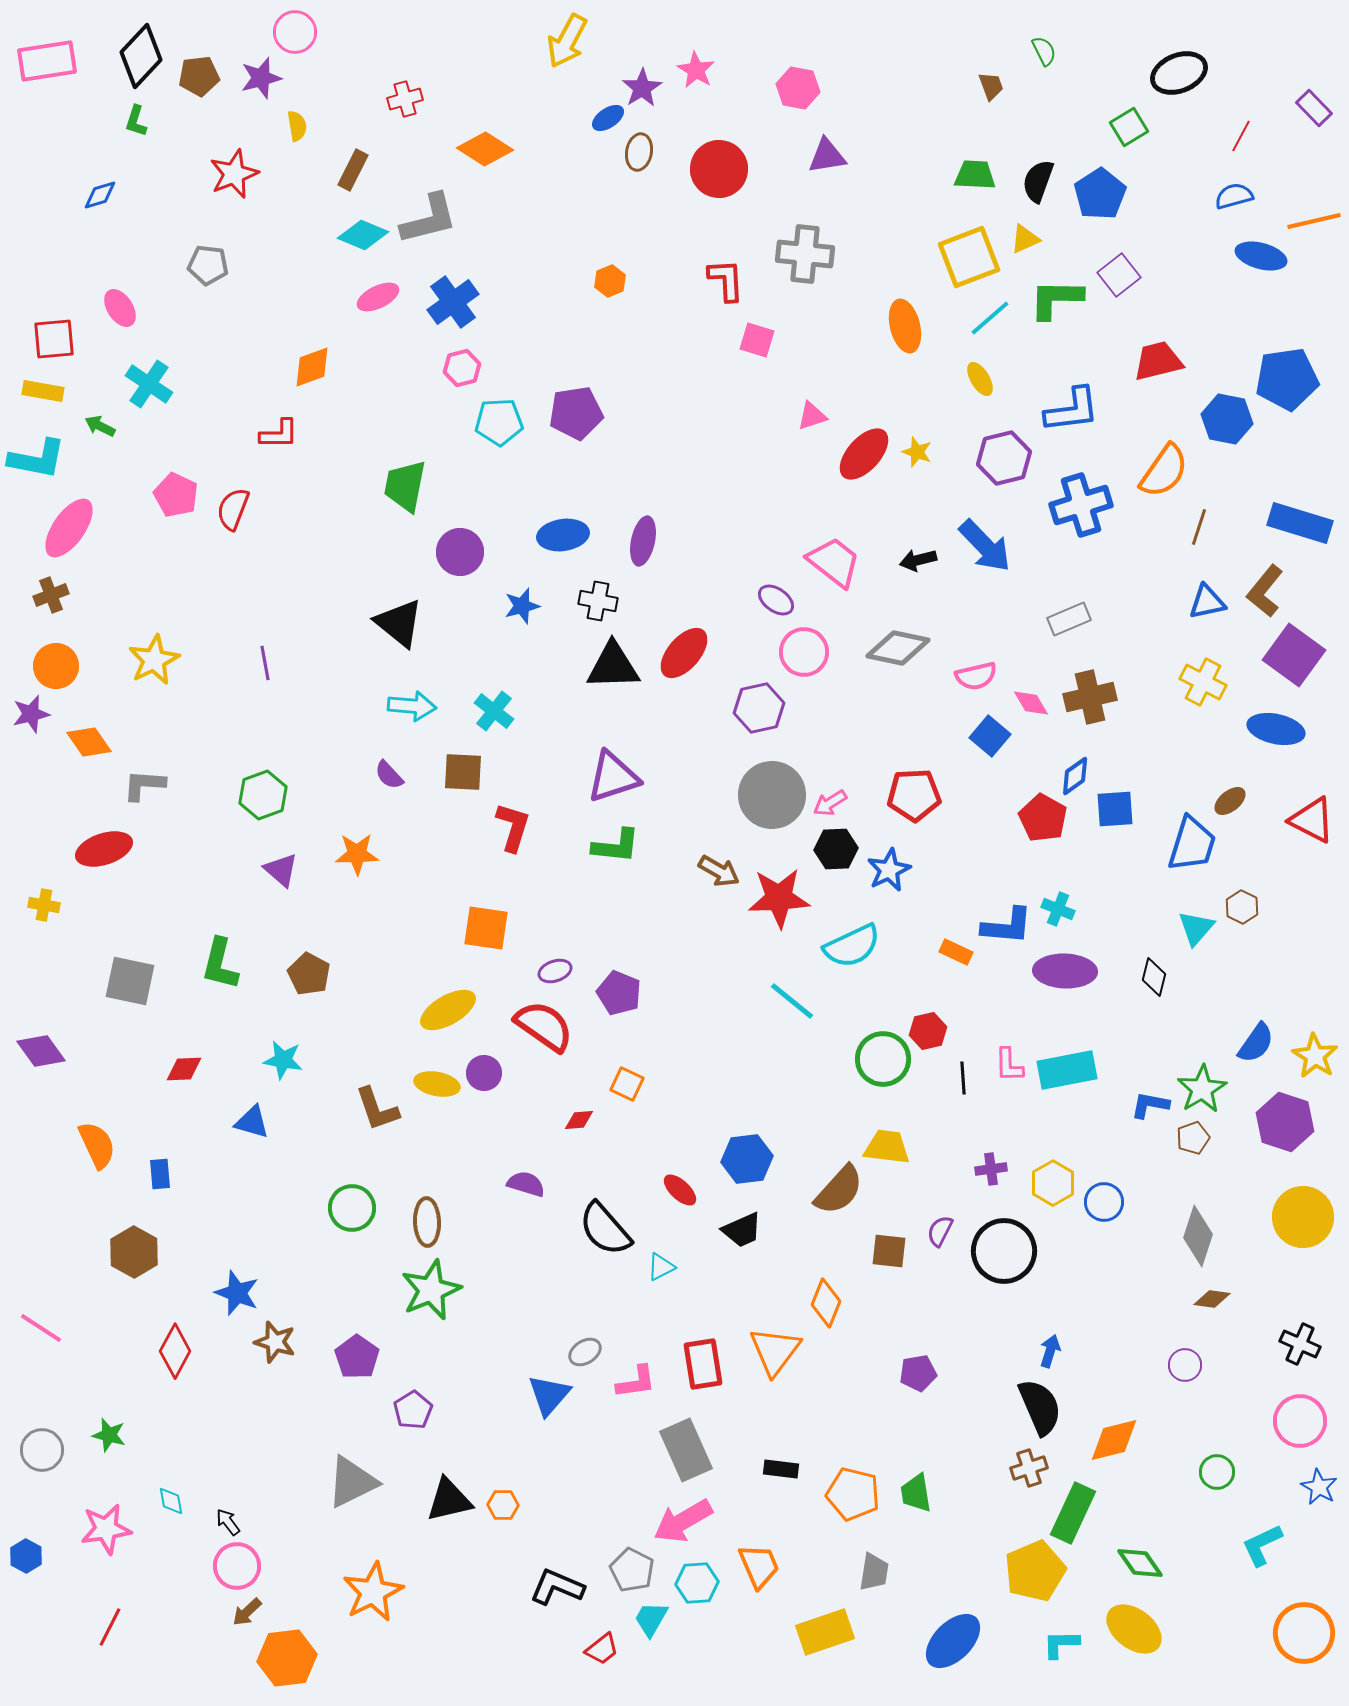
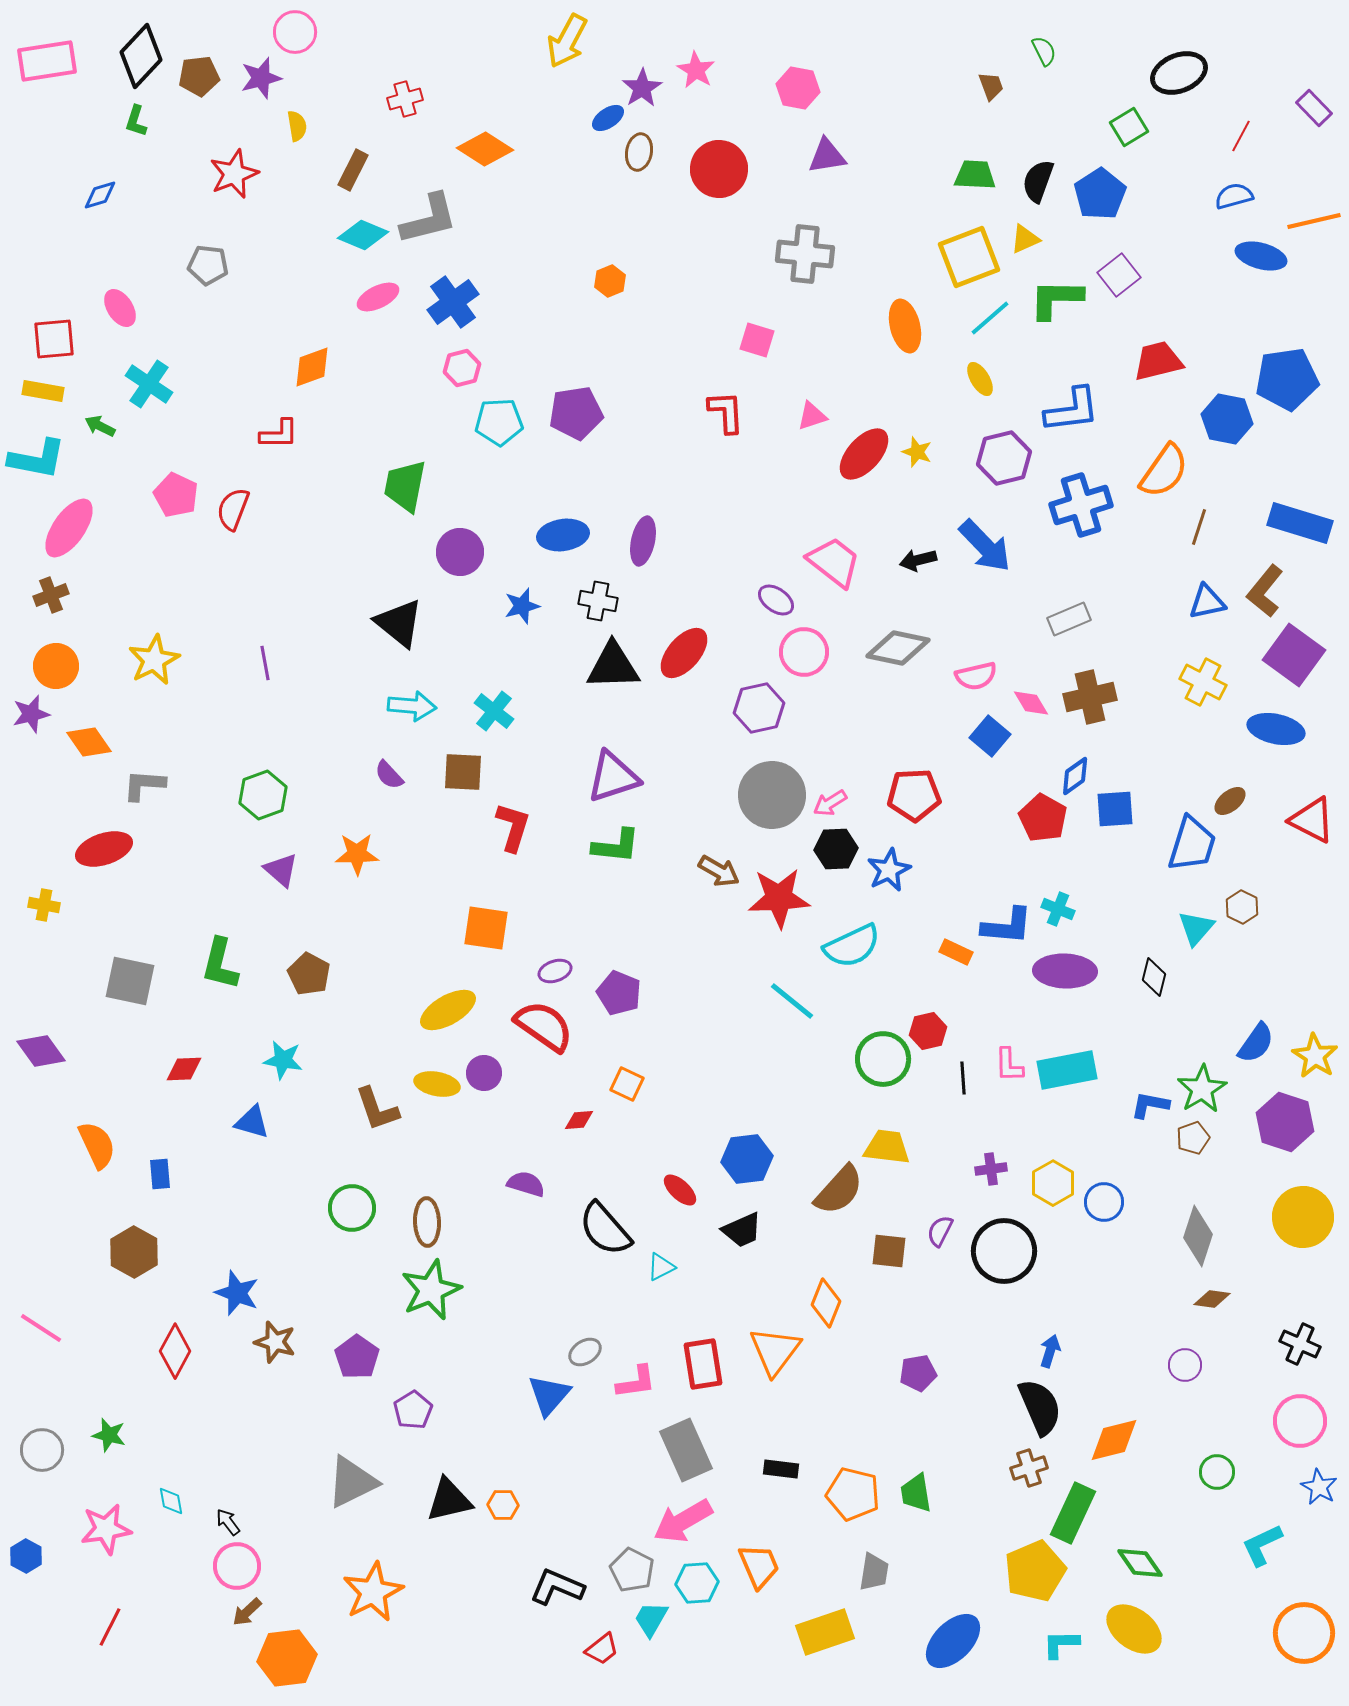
red L-shape at (726, 280): moved 132 px down
